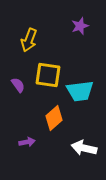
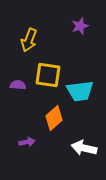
purple semicircle: rotated 49 degrees counterclockwise
